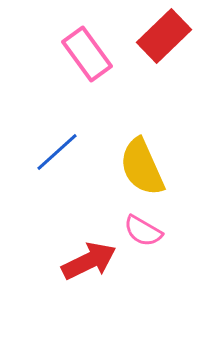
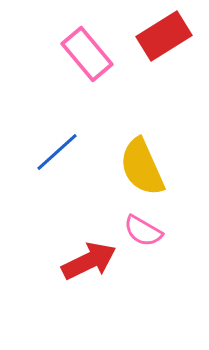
red rectangle: rotated 12 degrees clockwise
pink rectangle: rotated 4 degrees counterclockwise
